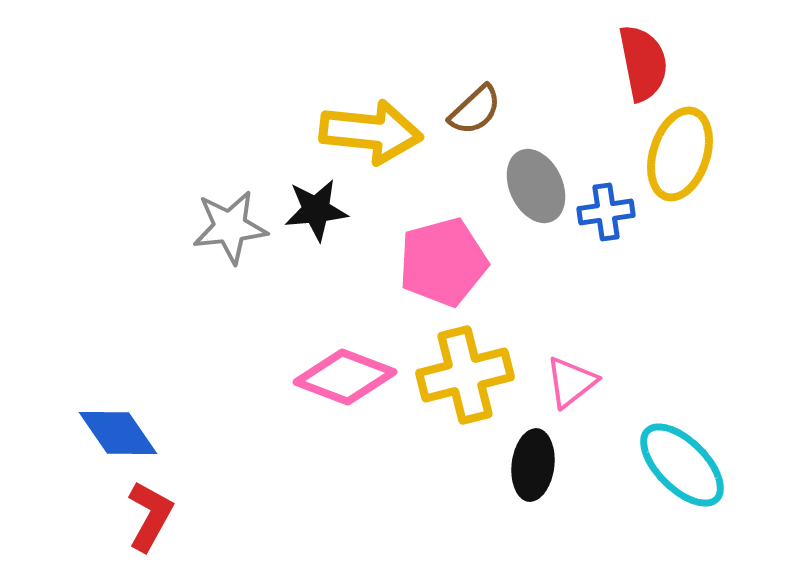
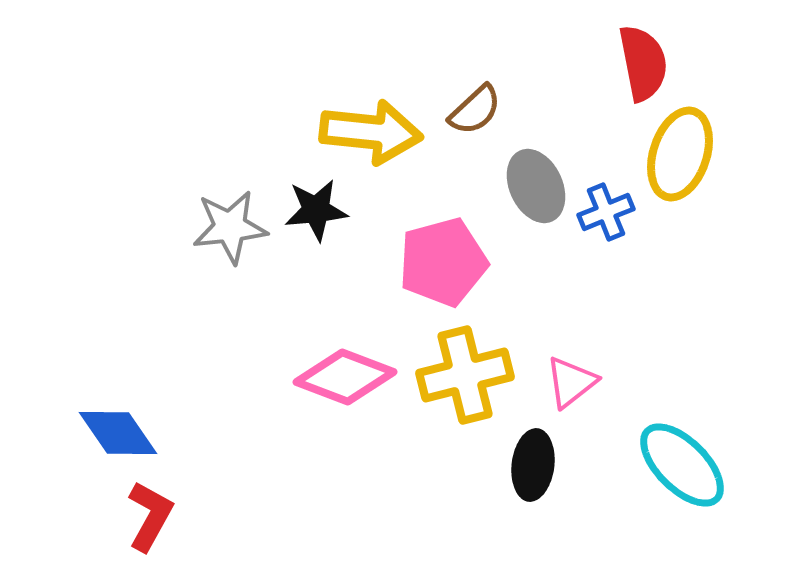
blue cross: rotated 14 degrees counterclockwise
